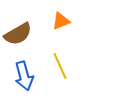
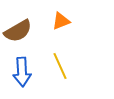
brown semicircle: moved 3 px up
blue arrow: moved 2 px left, 4 px up; rotated 12 degrees clockwise
